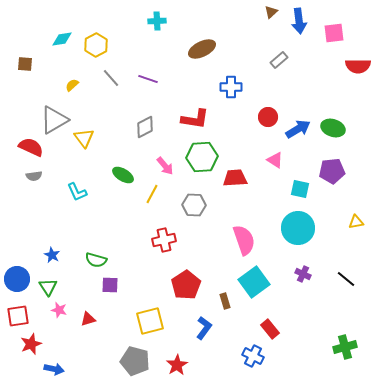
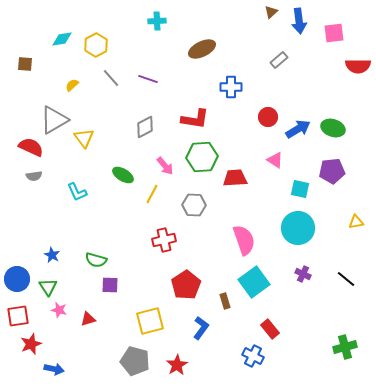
blue L-shape at (204, 328): moved 3 px left
